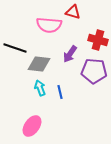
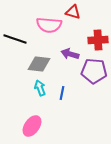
red cross: rotated 18 degrees counterclockwise
black line: moved 9 px up
purple arrow: rotated 72 degrees clockwise
blue line: moved 2 px right, 1 px down; rotated 24 degrees clockwise
